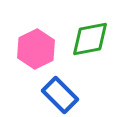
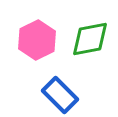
pink hexagon: moved 1 px right, 9 px up
